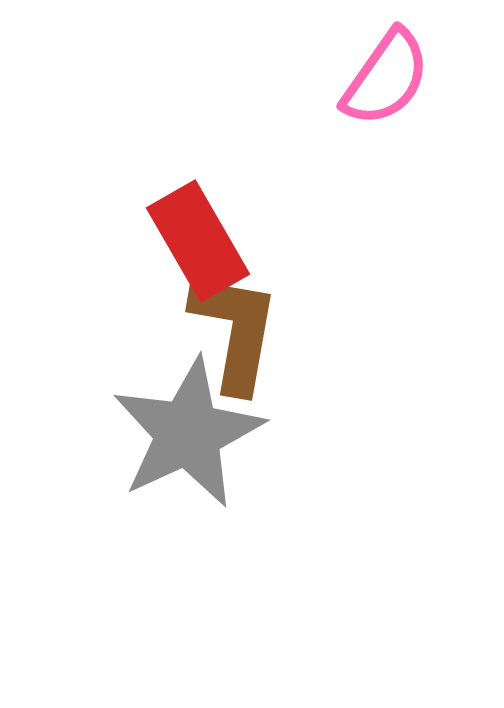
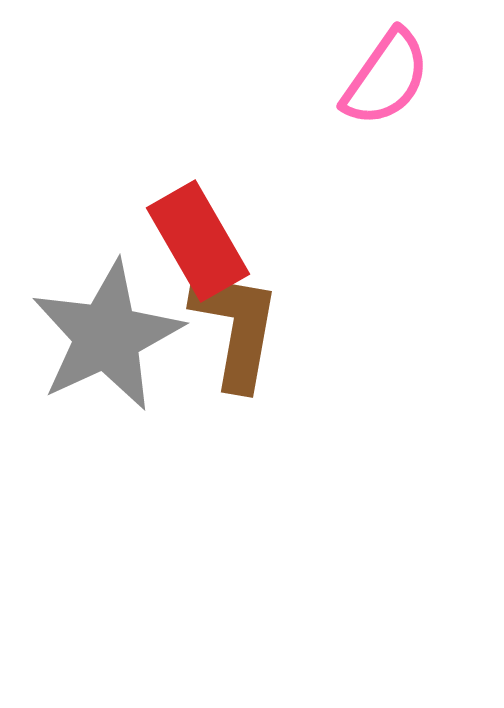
brown L-shape: moved 1 px right, 3 px up
gray star: moved 81 px left, 97 px up
